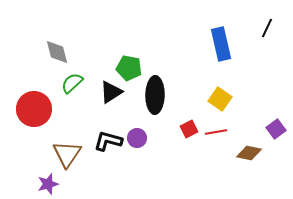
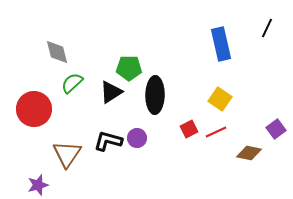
green pentagon: rotated 10 degrees counterclockwise
red line: rotated 15 degrees counterclockwise
purple star: moved 10 px left, 1 px down
